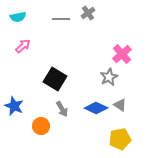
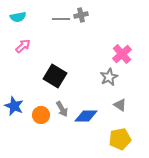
gray cross: moved 7 px left, 2 px down; rotated 24 degrees clockwise
black square: moved 3 px up
blue diamond: moved 10 px left, 8 px down; rotated 25 degrees counterclockwise
orange circle: moved 11 px up
